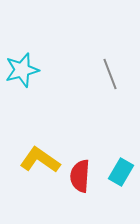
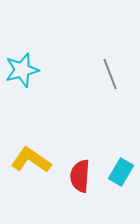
yellow L-shape: moved 9 px left
